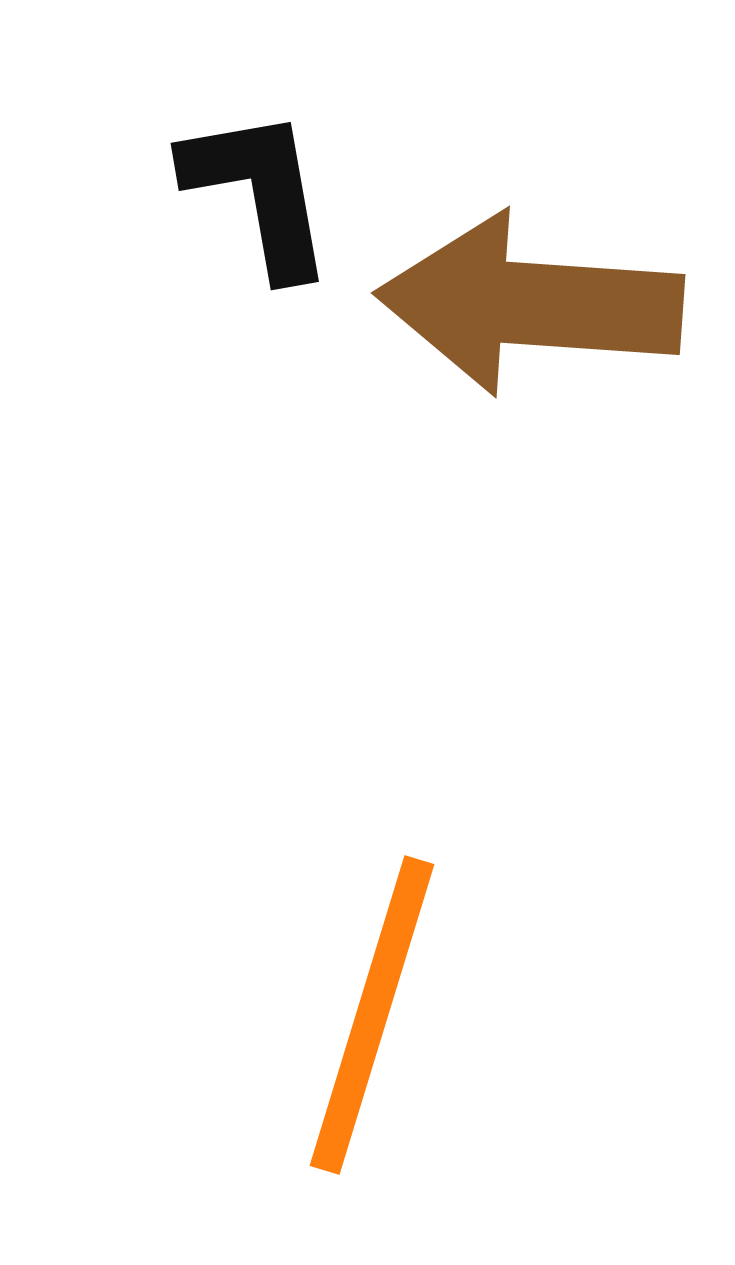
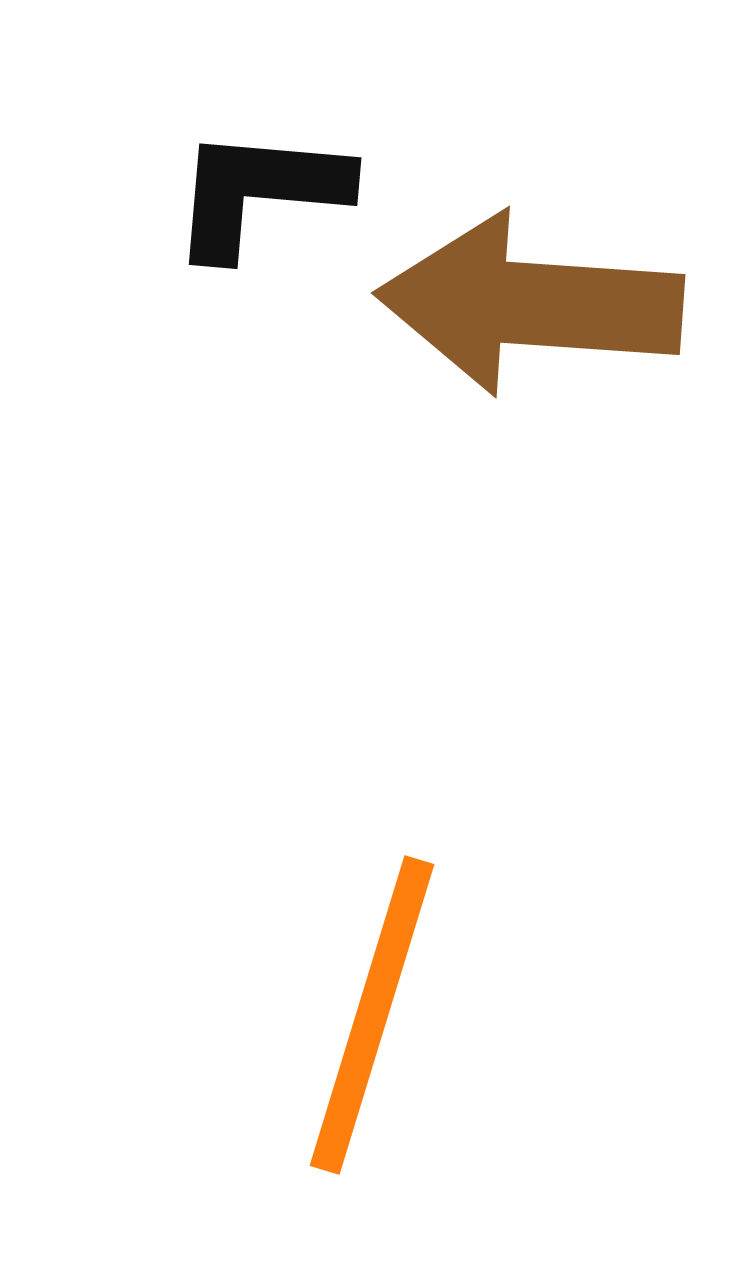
black L-shape: rotated 75 degrees counterclockwise
